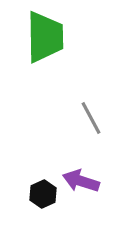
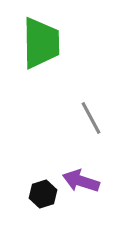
green trapezoid: moved 4 px left, 6 px down
black hexagon: rotated 8 degrees clockwise
